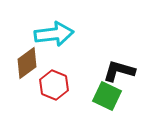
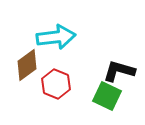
cyan arrow: moved 2 px right, 3 px down
brown diamond: moved 2 px down
red hexagon: moved 2 px right, 1 px up
